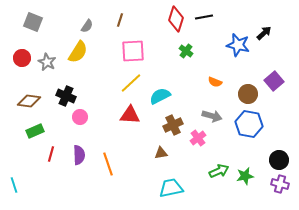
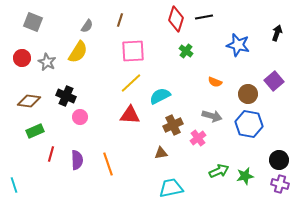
black arrow: moved 13 px right; rotated 28 degrees counterclockwise
purple semicircle: moved 2 px left, 5 px down
